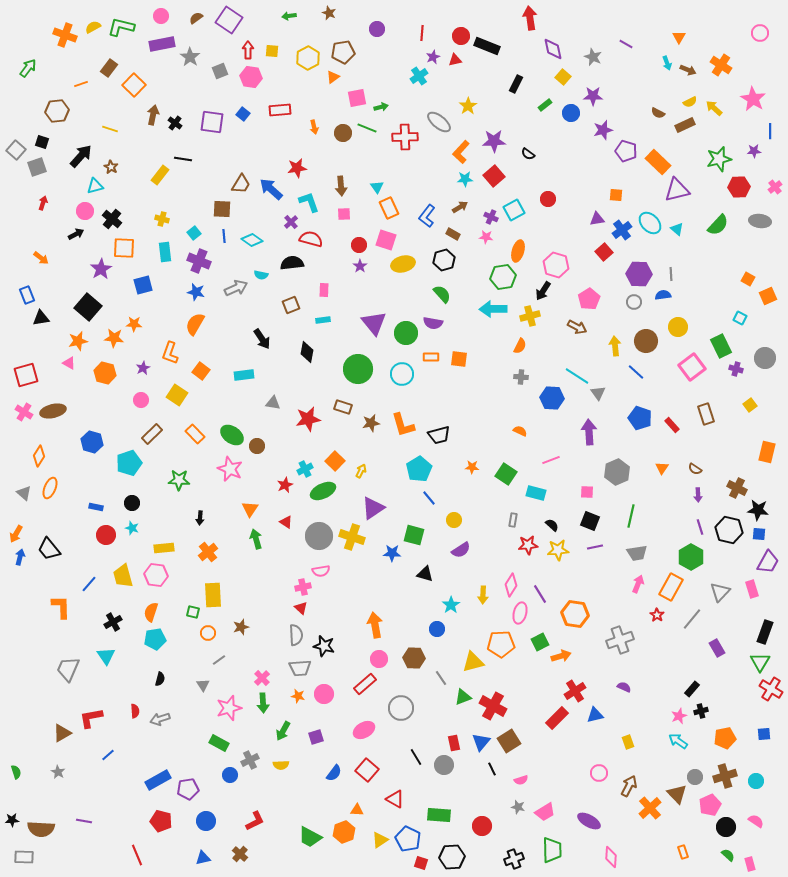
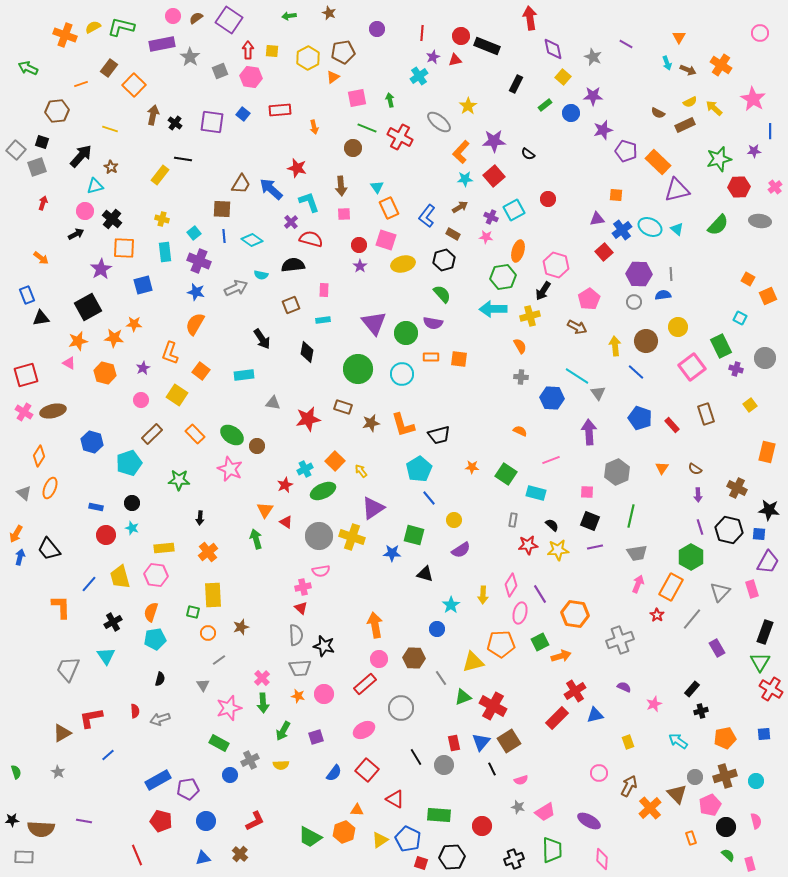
pink circle at (161, 16): moved 12 px right
green arrow at (28, 68): rotated 102 degrees counterclockwise
green arrow at (381, 107): moved 9 px right, 7 px up; rotated 88 degrees counterclockwise
brown circle at (343, 133): moved 10 px right, 15 px down
red cross at (405, 137): moved 5 px left; rotated 30 degrees clockwise
red star at (297, 168): rotated 24 degrees clockwise
cyan ellipse at (650, 223): moved 4 px down; rotated 20 degrees counterclockwise
black semicircle at (292, 263): moved 1 px right, 2 px down
black square at (88, 307): rotated 20 degrees clockwise
orange semicircle at (520, 346): rotated 56 degrees counterclockwise
yellow arrow at (361, 471): rotated 64 degrees counterclockwise
orange triangle at (250, 509): moved 15 px right, 1 px down
black star at (758, 510): moved 11 px right
yellow trapezoid at (123, 576): moved 3 px left, 1 px down
pink star at (679, 716): moved 25 px left, 12 px up
pink semicircle at (756, 821): rotated 42 degrees clockwise
orange rectangle at (683, 852): moved 8 px right, 14 px up
pink diamond at (611, 857): moved 9 px left, 2 px down
